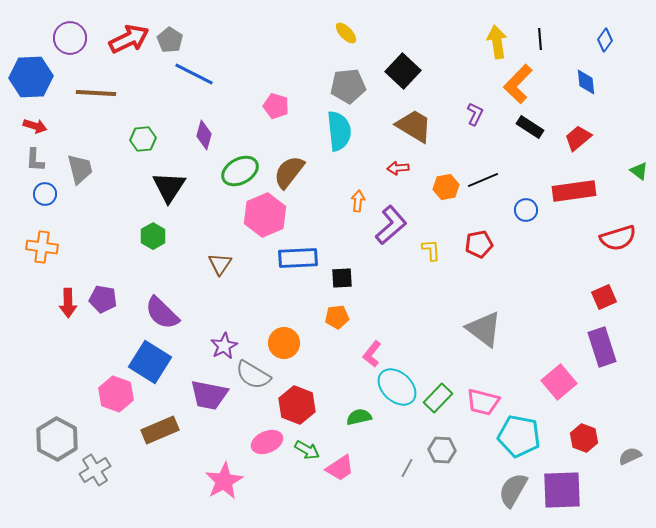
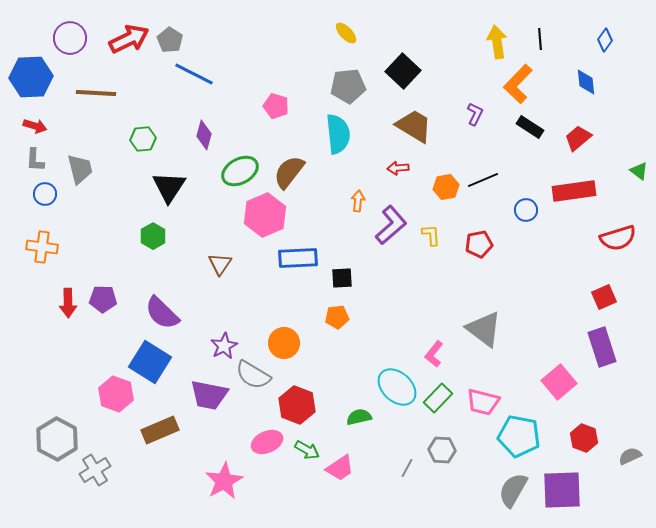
cyan semicircle at (339, 131): moved 1 px left, 3 px down
yellow L-shape at (431, 250): moved 15 px up
purple pentagon at (103, 299): rotated 8 degrees counterclockwise
pink L-shape at (372, 354): moved 62 px right
